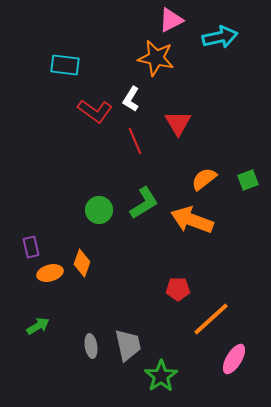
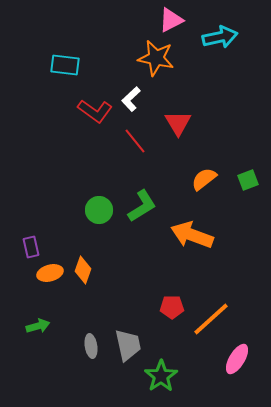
white L-shape: rotated 15 degrees clockwise
red line: rotated 16 degrees counterclockwise
green L-shape: moved 2 px left, 3 px down
orange arrow: moved 15 px down
orange diamond: moved 1 px right, 7 px down
red pentagon: moved 6 px left, 18 px down
green arrow: rotated 15 degrees clockwise
pink ellipse: moved 3 px right
